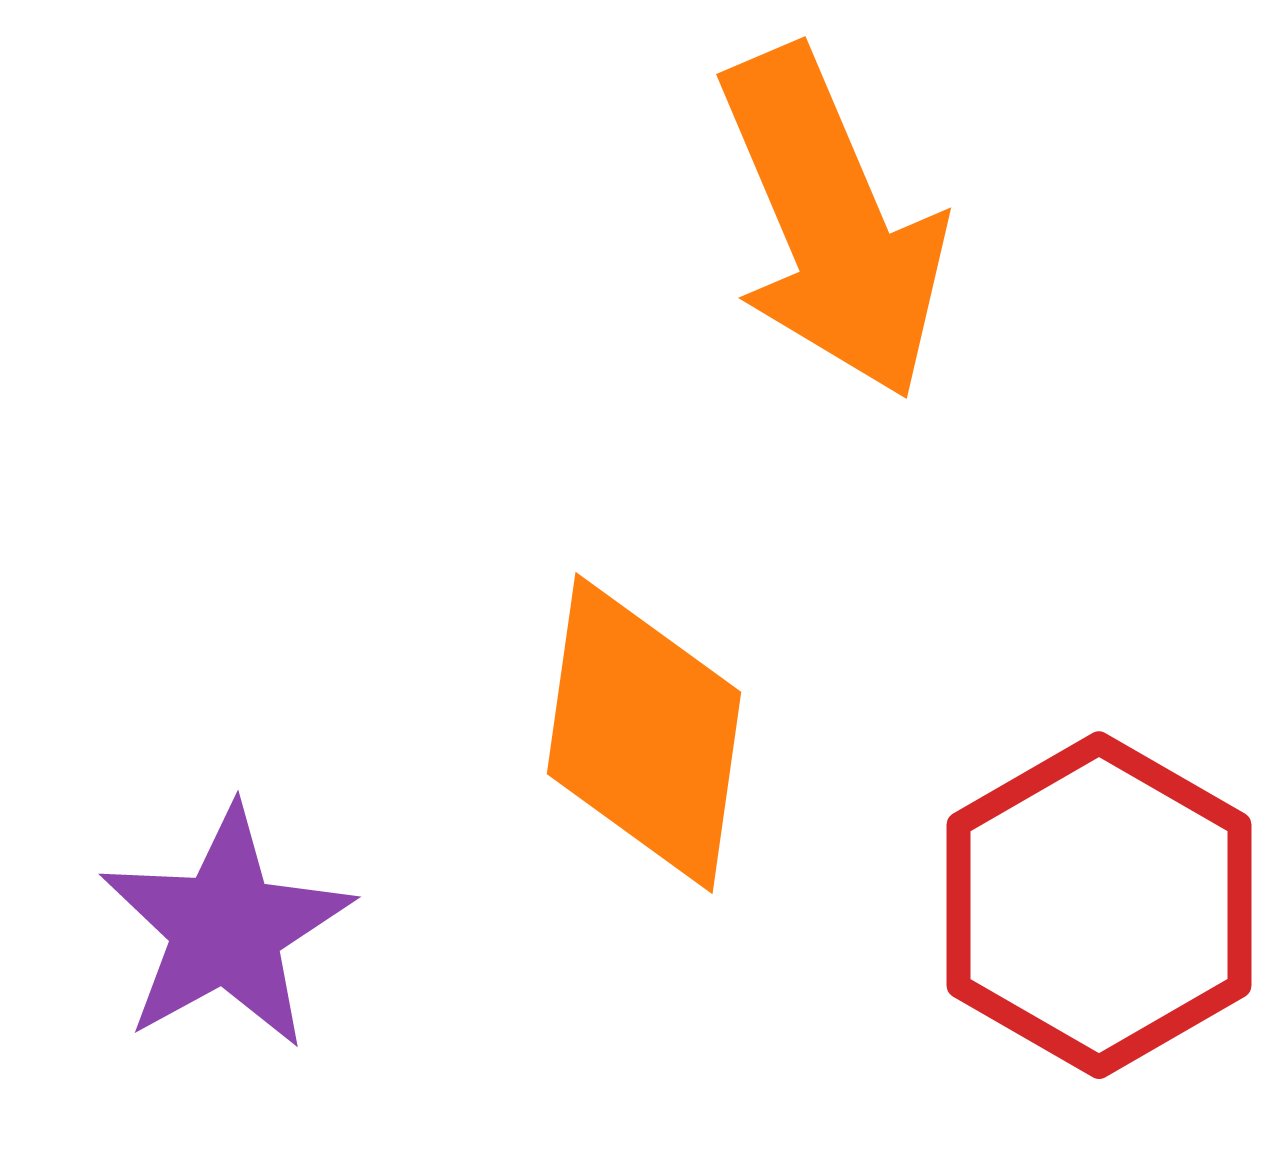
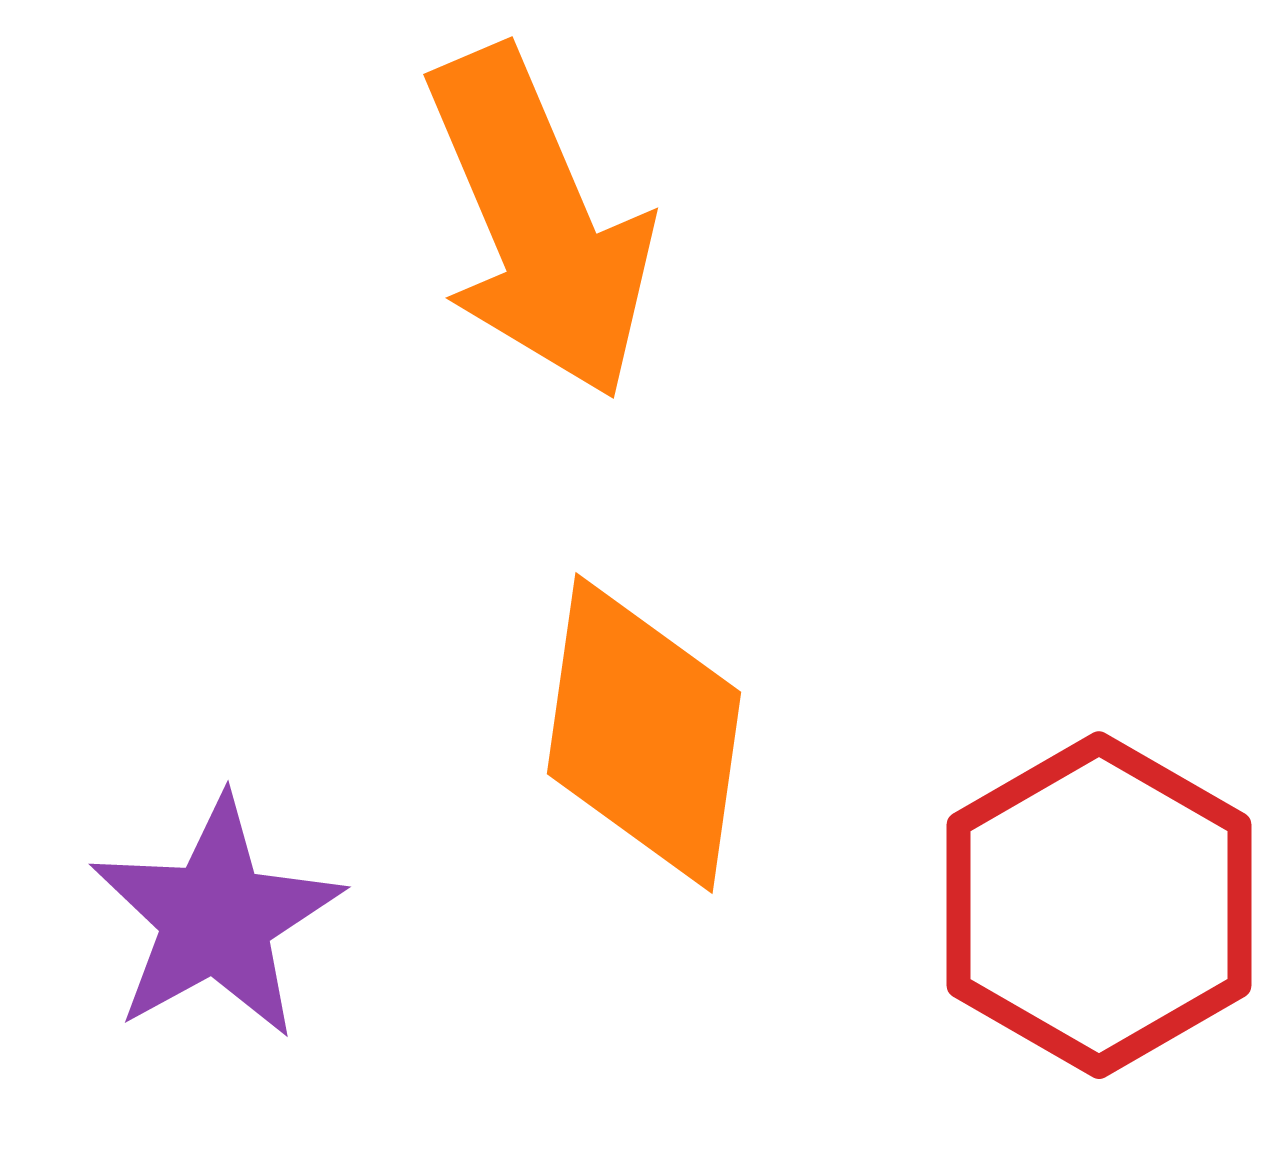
orange arrow: moved 293 px left
purple star: moved 10 px left, 10 px up
